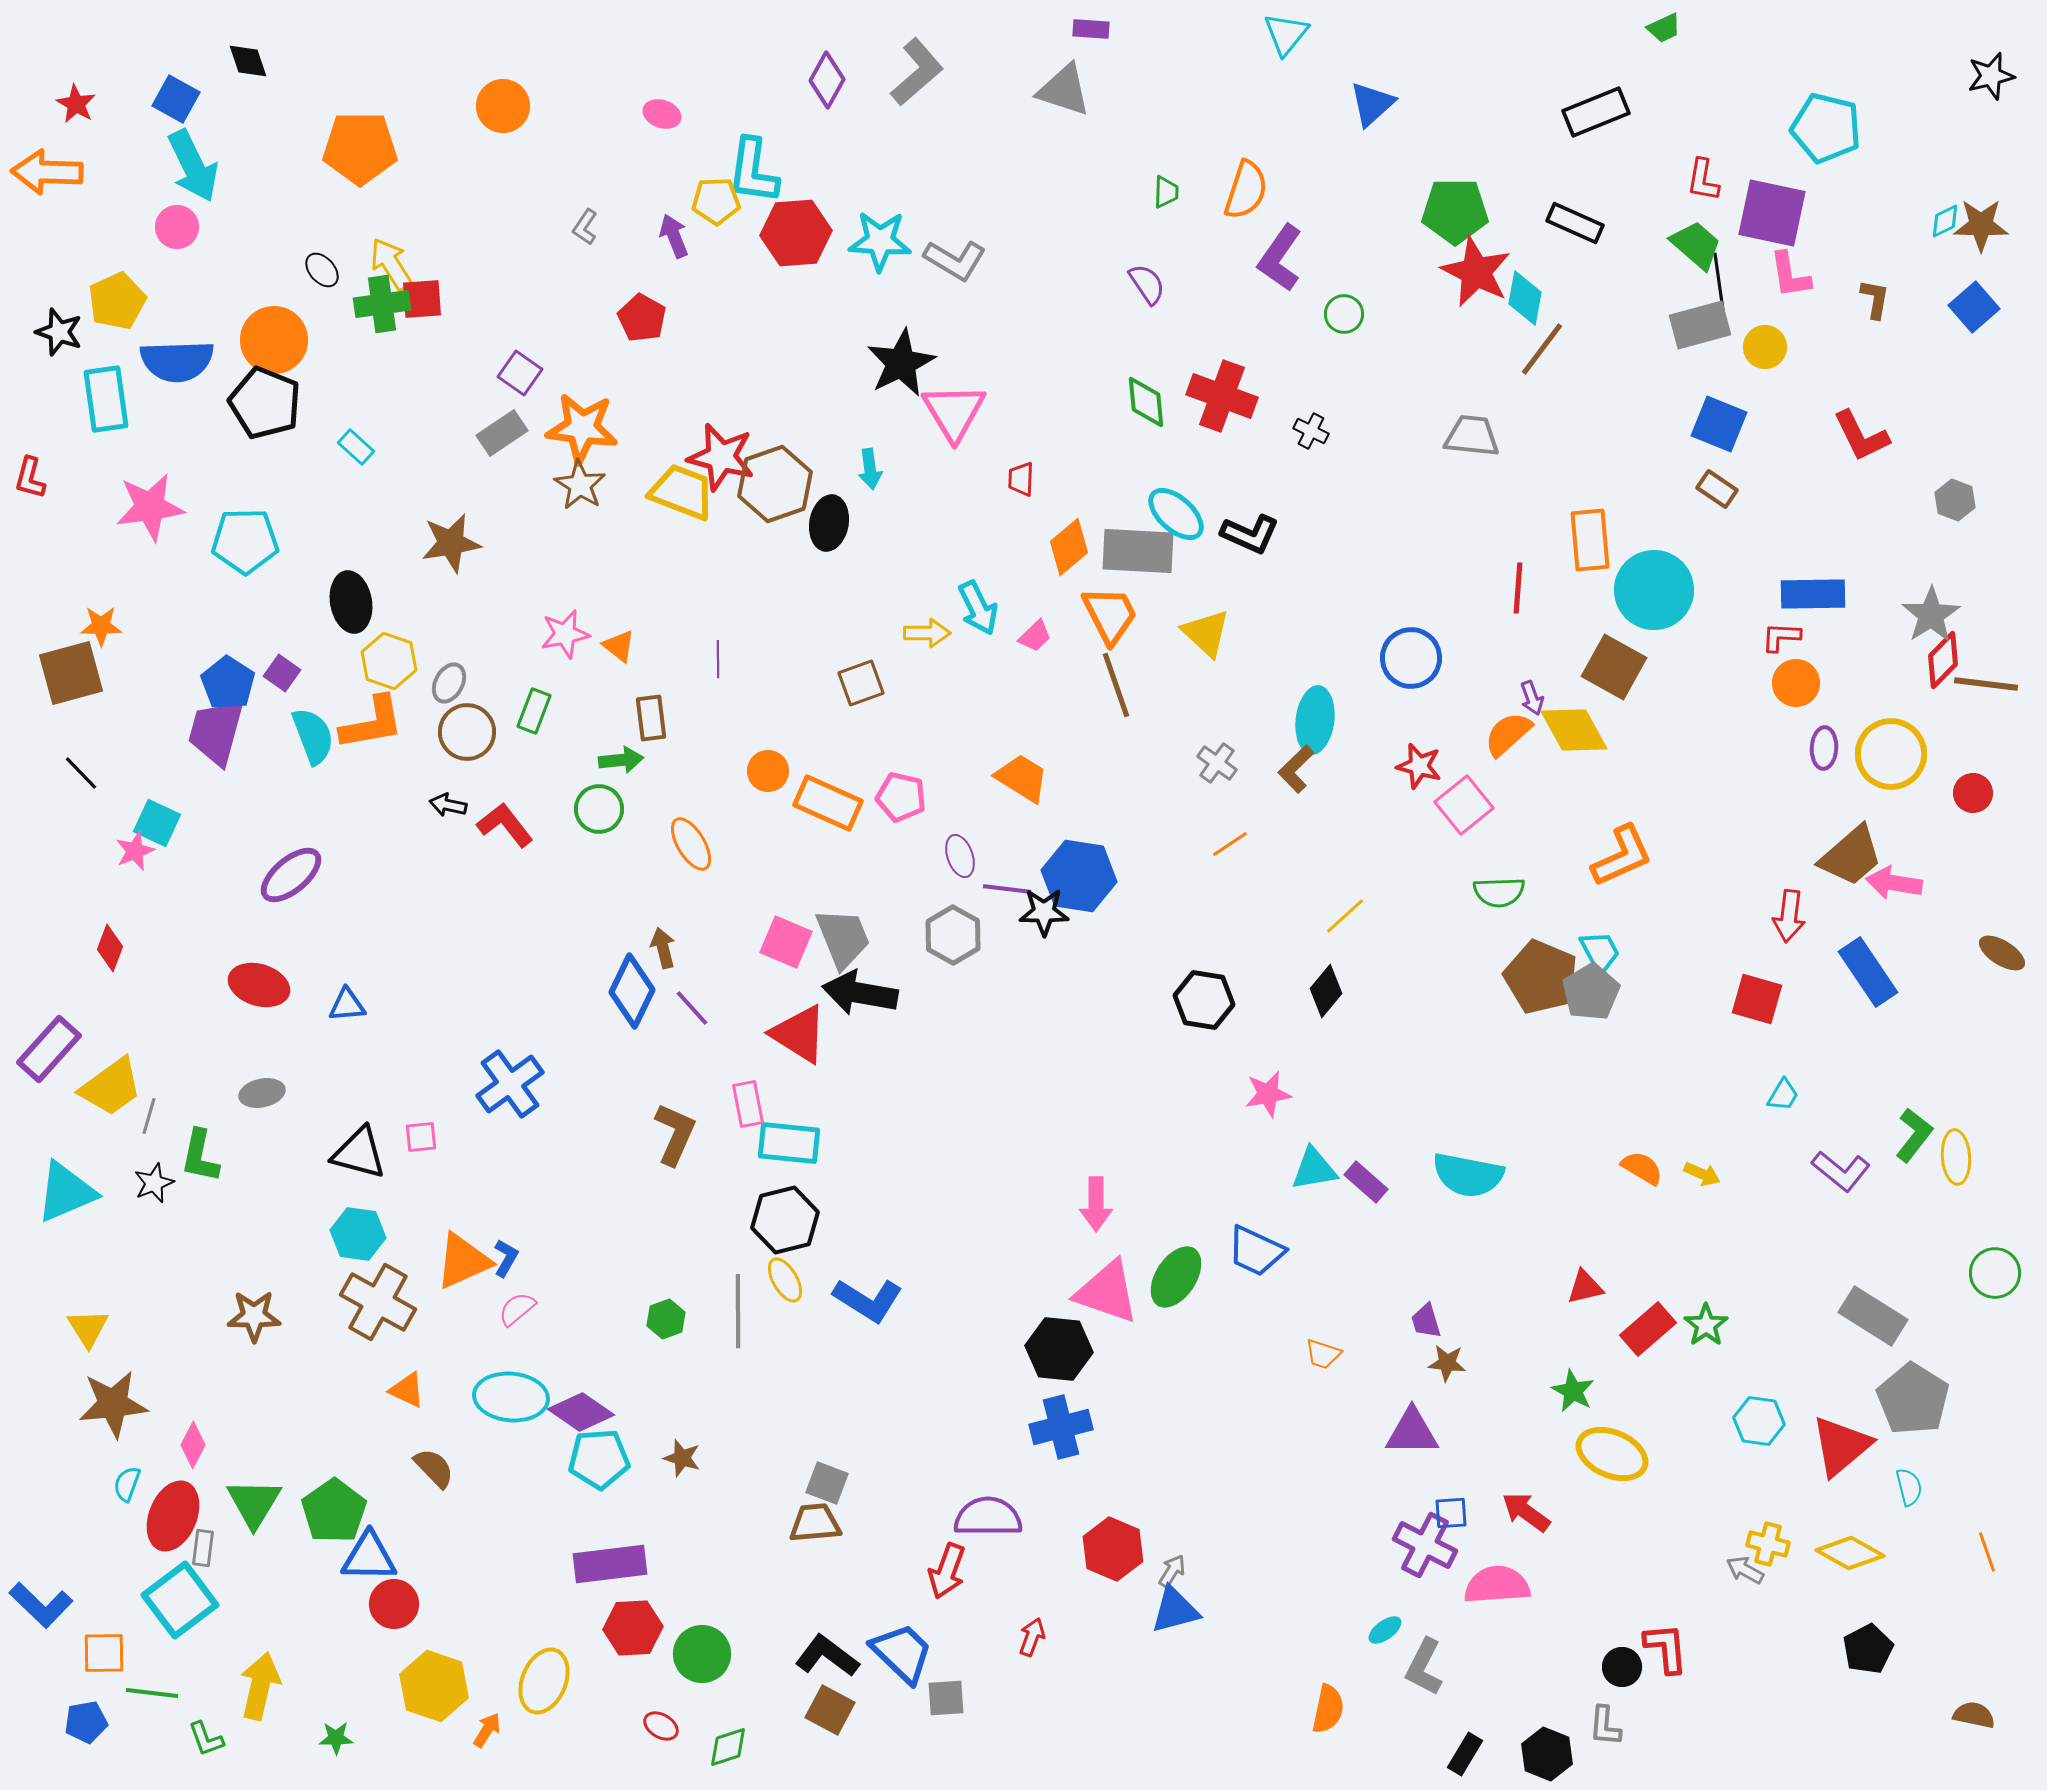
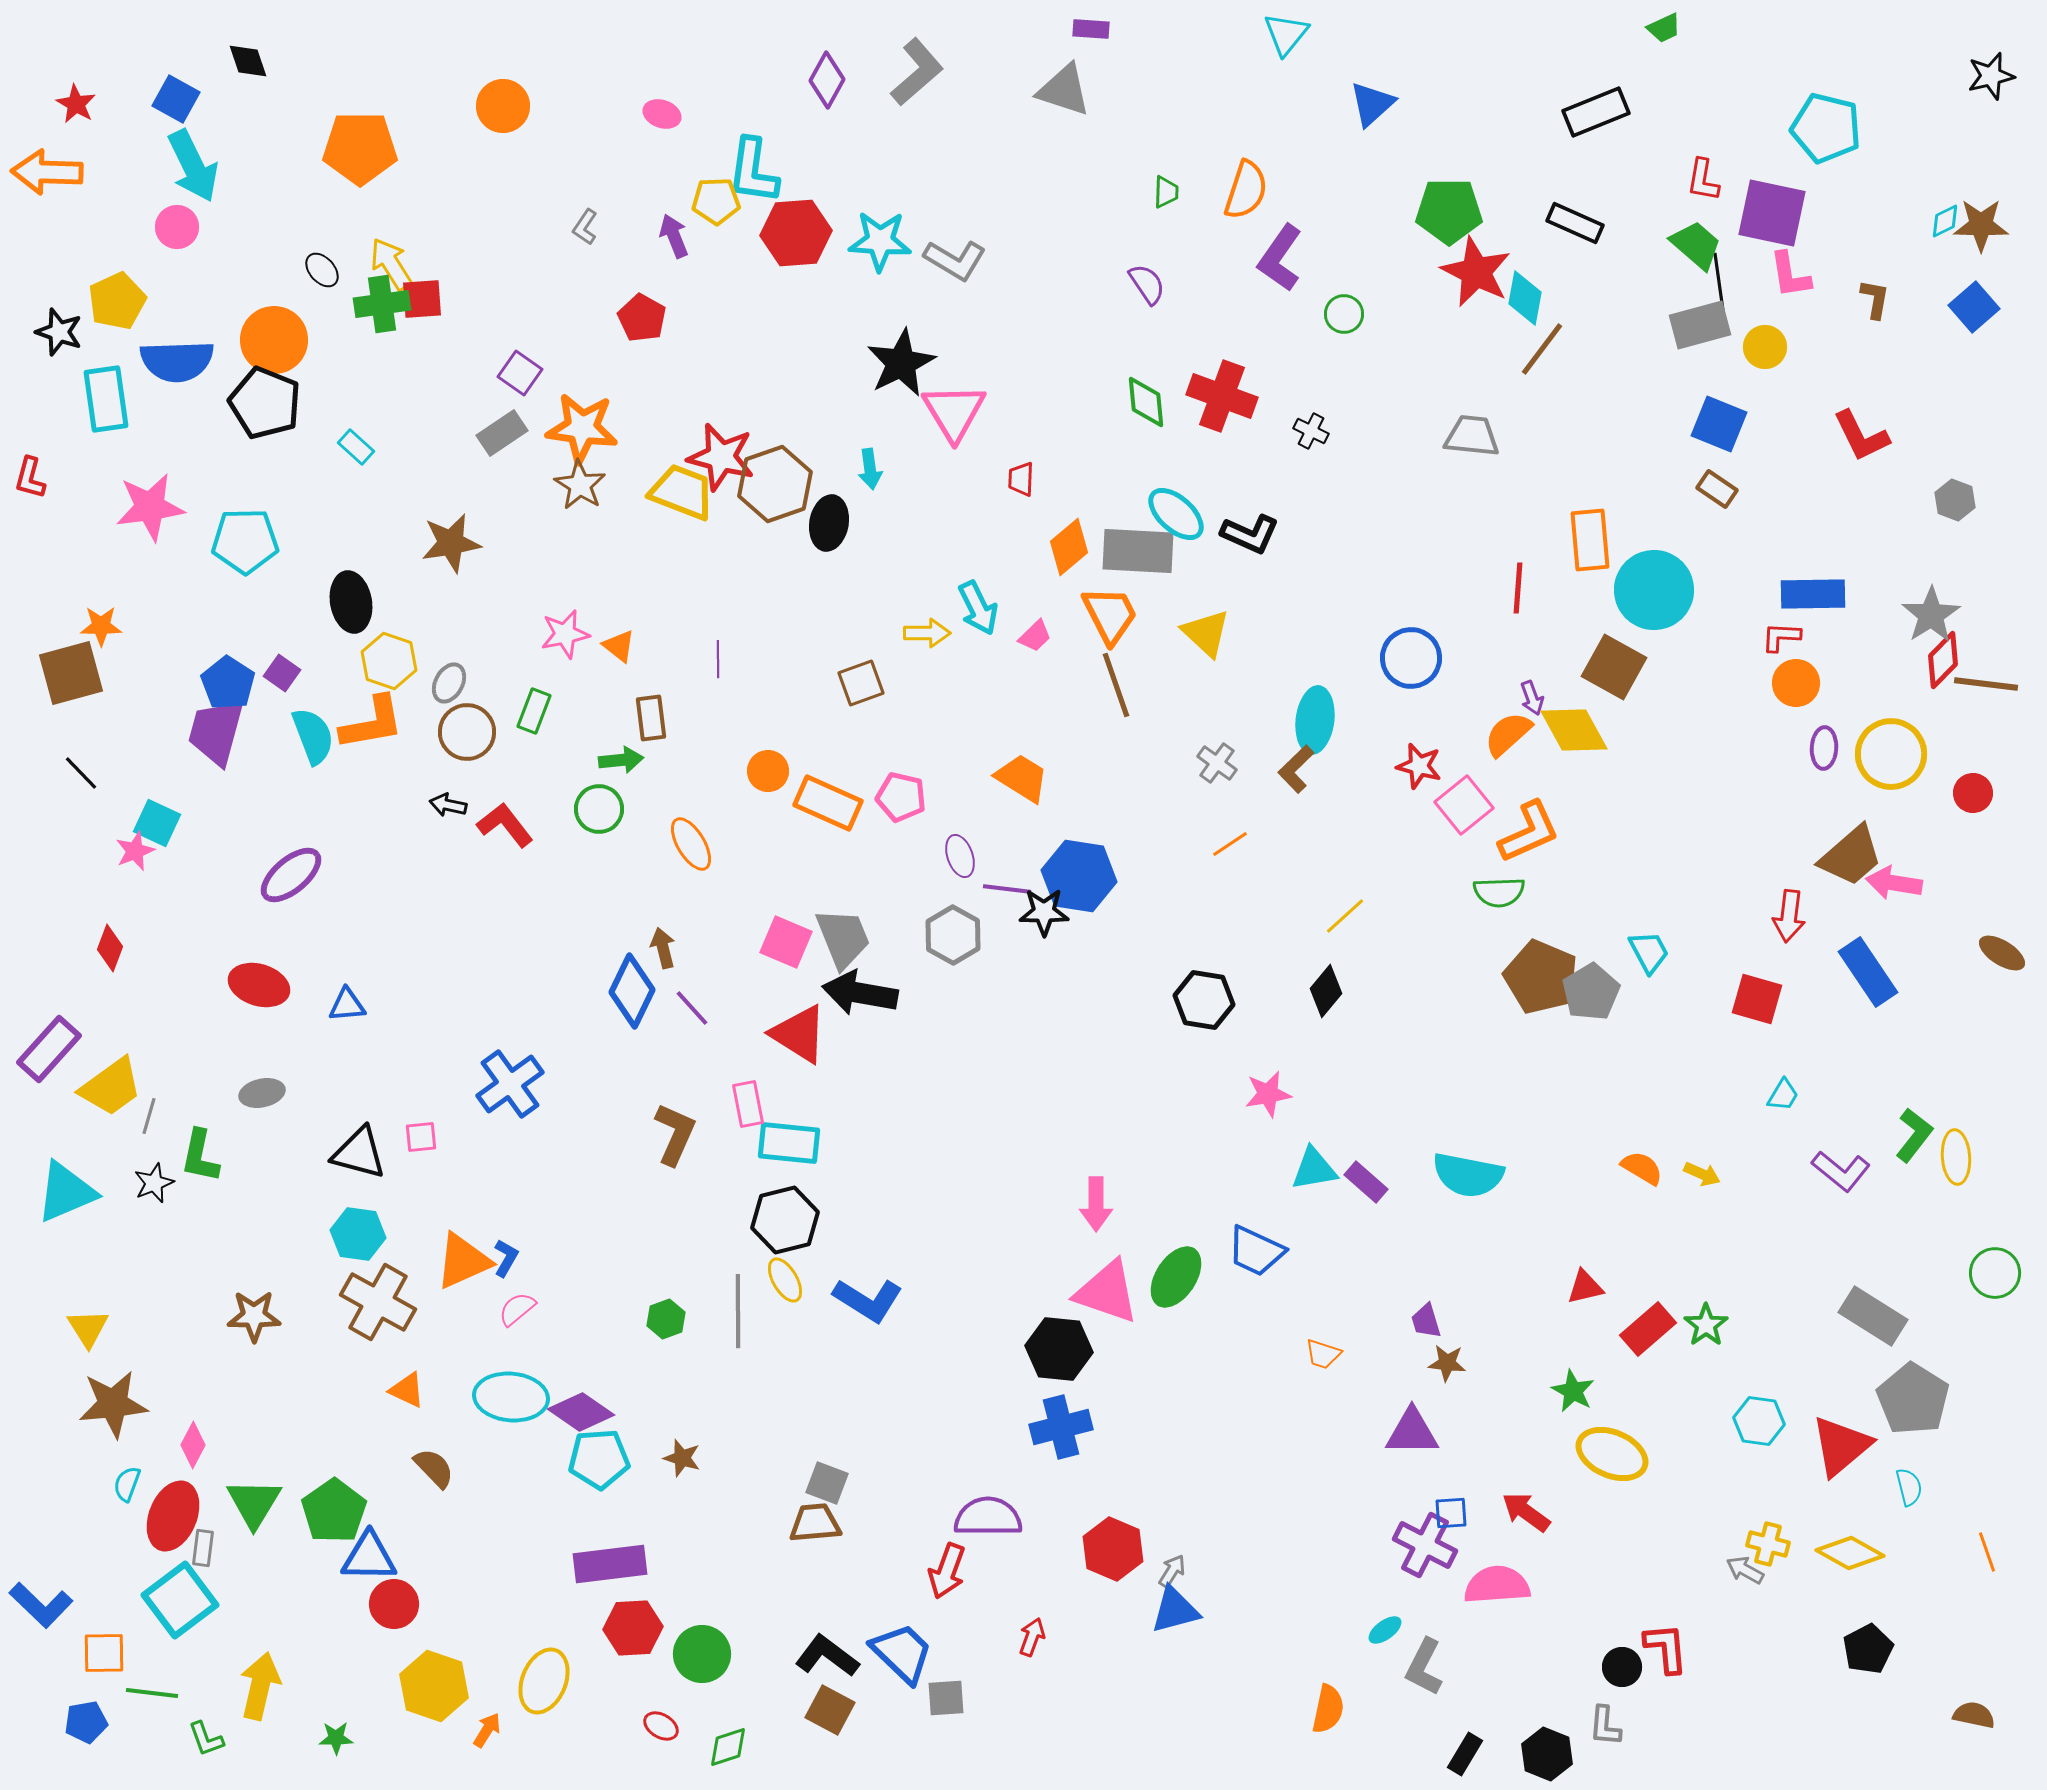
green pentagon at (1455, 211): moved 6 px left
orange L-shape at (1622, 856): moved 93 px left, 24 px up
cyan trapezoid at (1600, 952): moved 49 px right
